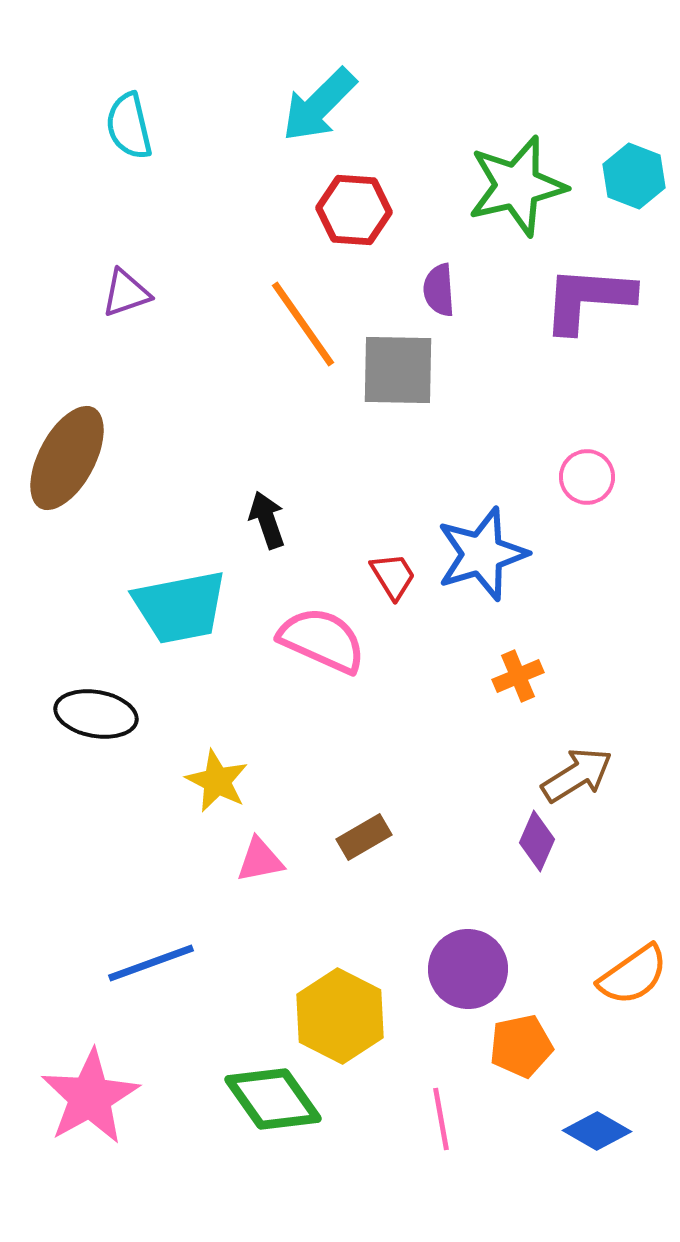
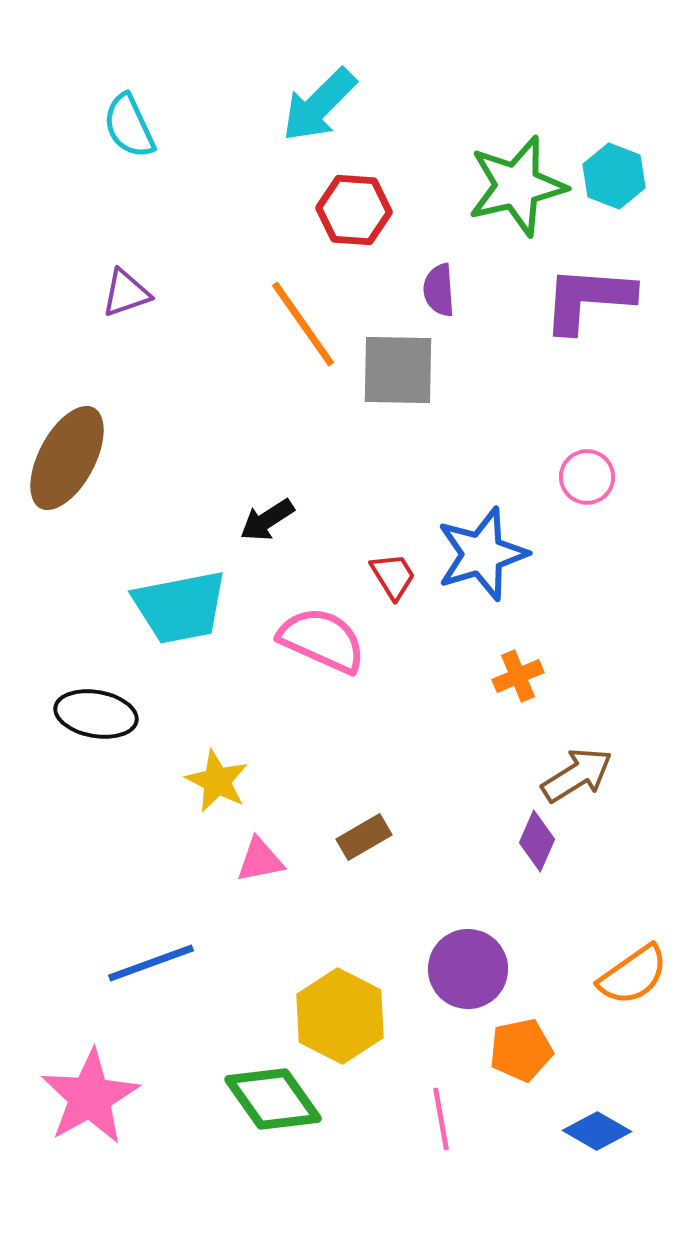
cyan semicircle: rotated 12 degrees counterclockwise
cyan hexagon: moved 20 px left
black arrow: rotated 104 degrees counterclockwise
orange pentagon: moved 4 px down
